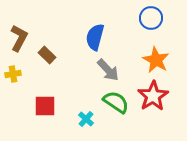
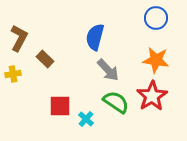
blue circle: moved 5 px right
brown rectangle: moved 2 px left, 4 px down
orange star: rotated 20 degrees counterclockwise
red star: moved 1 px left
red square: moved 15 px right
